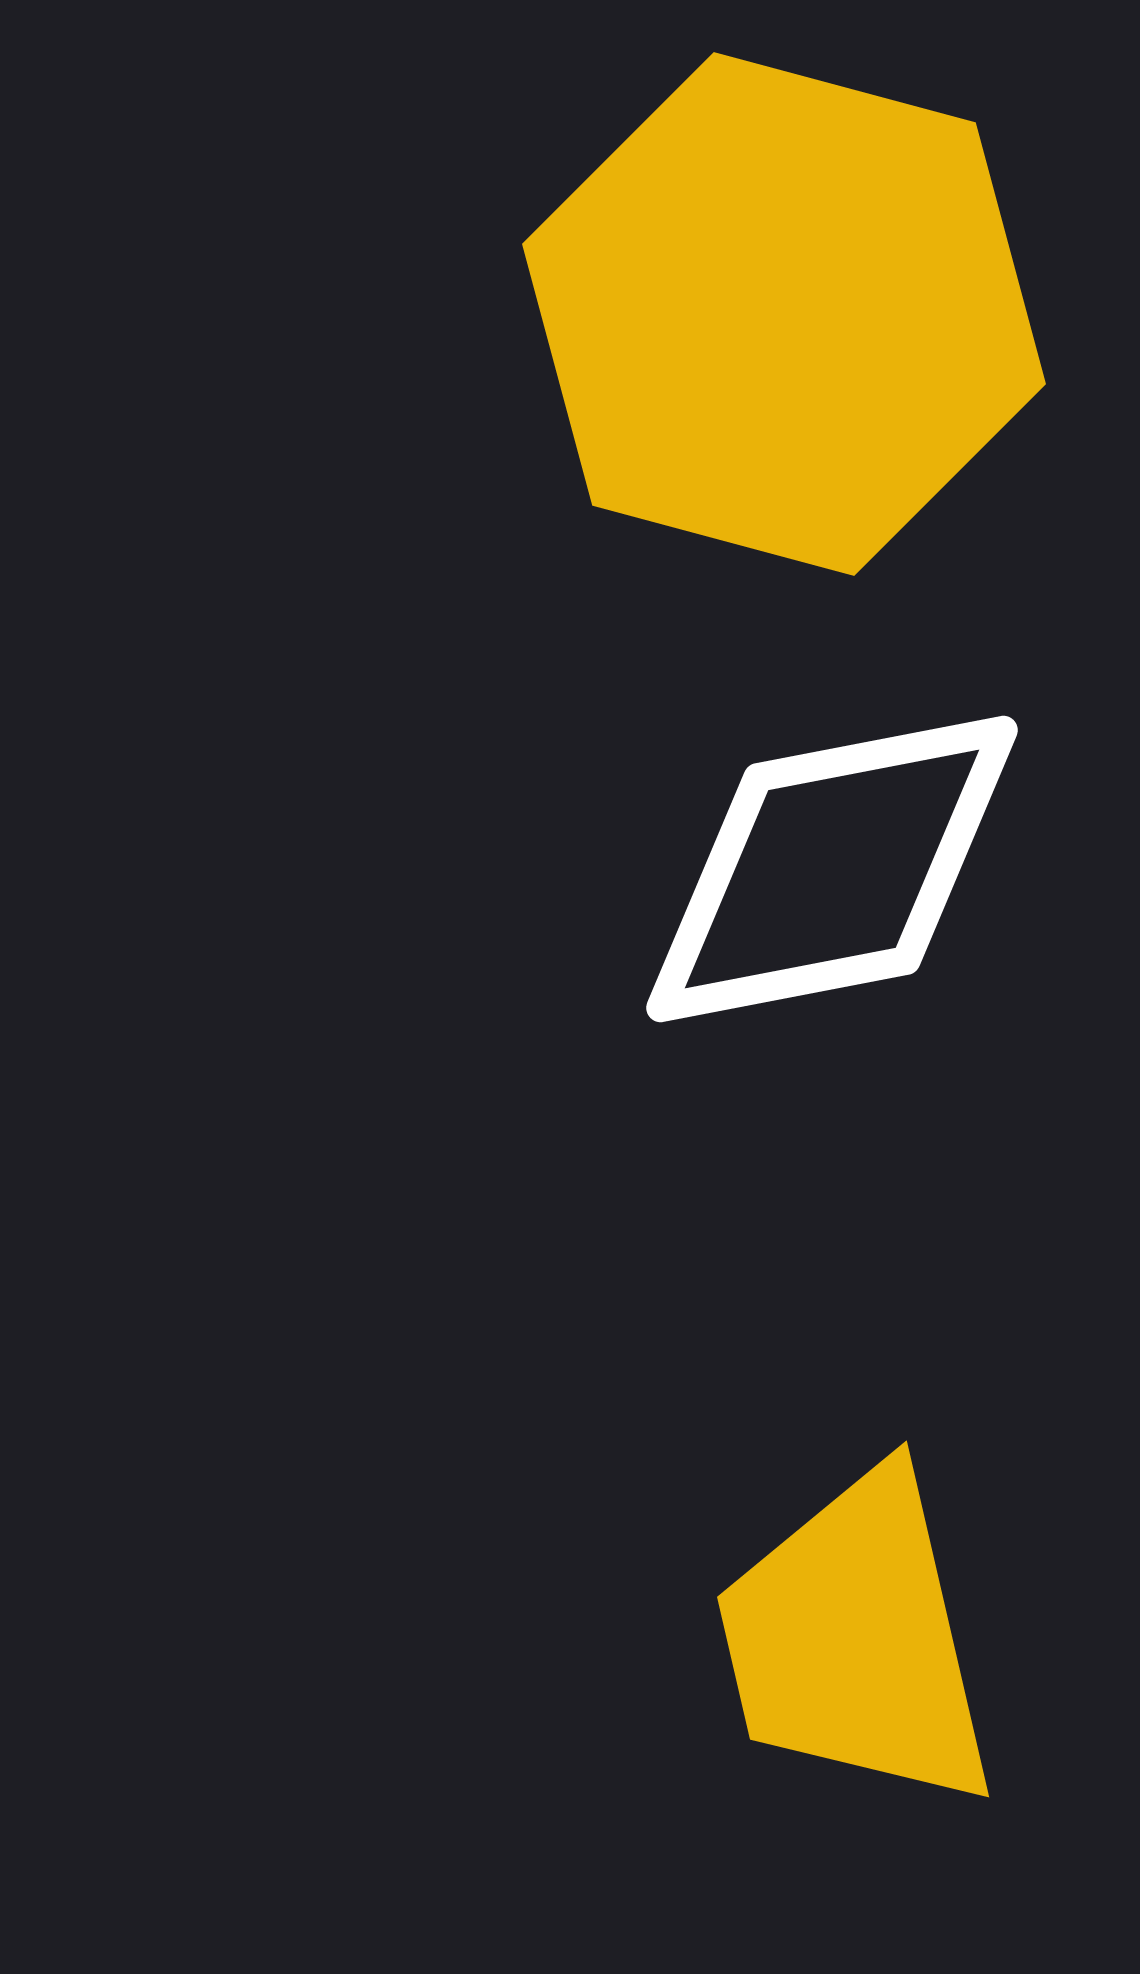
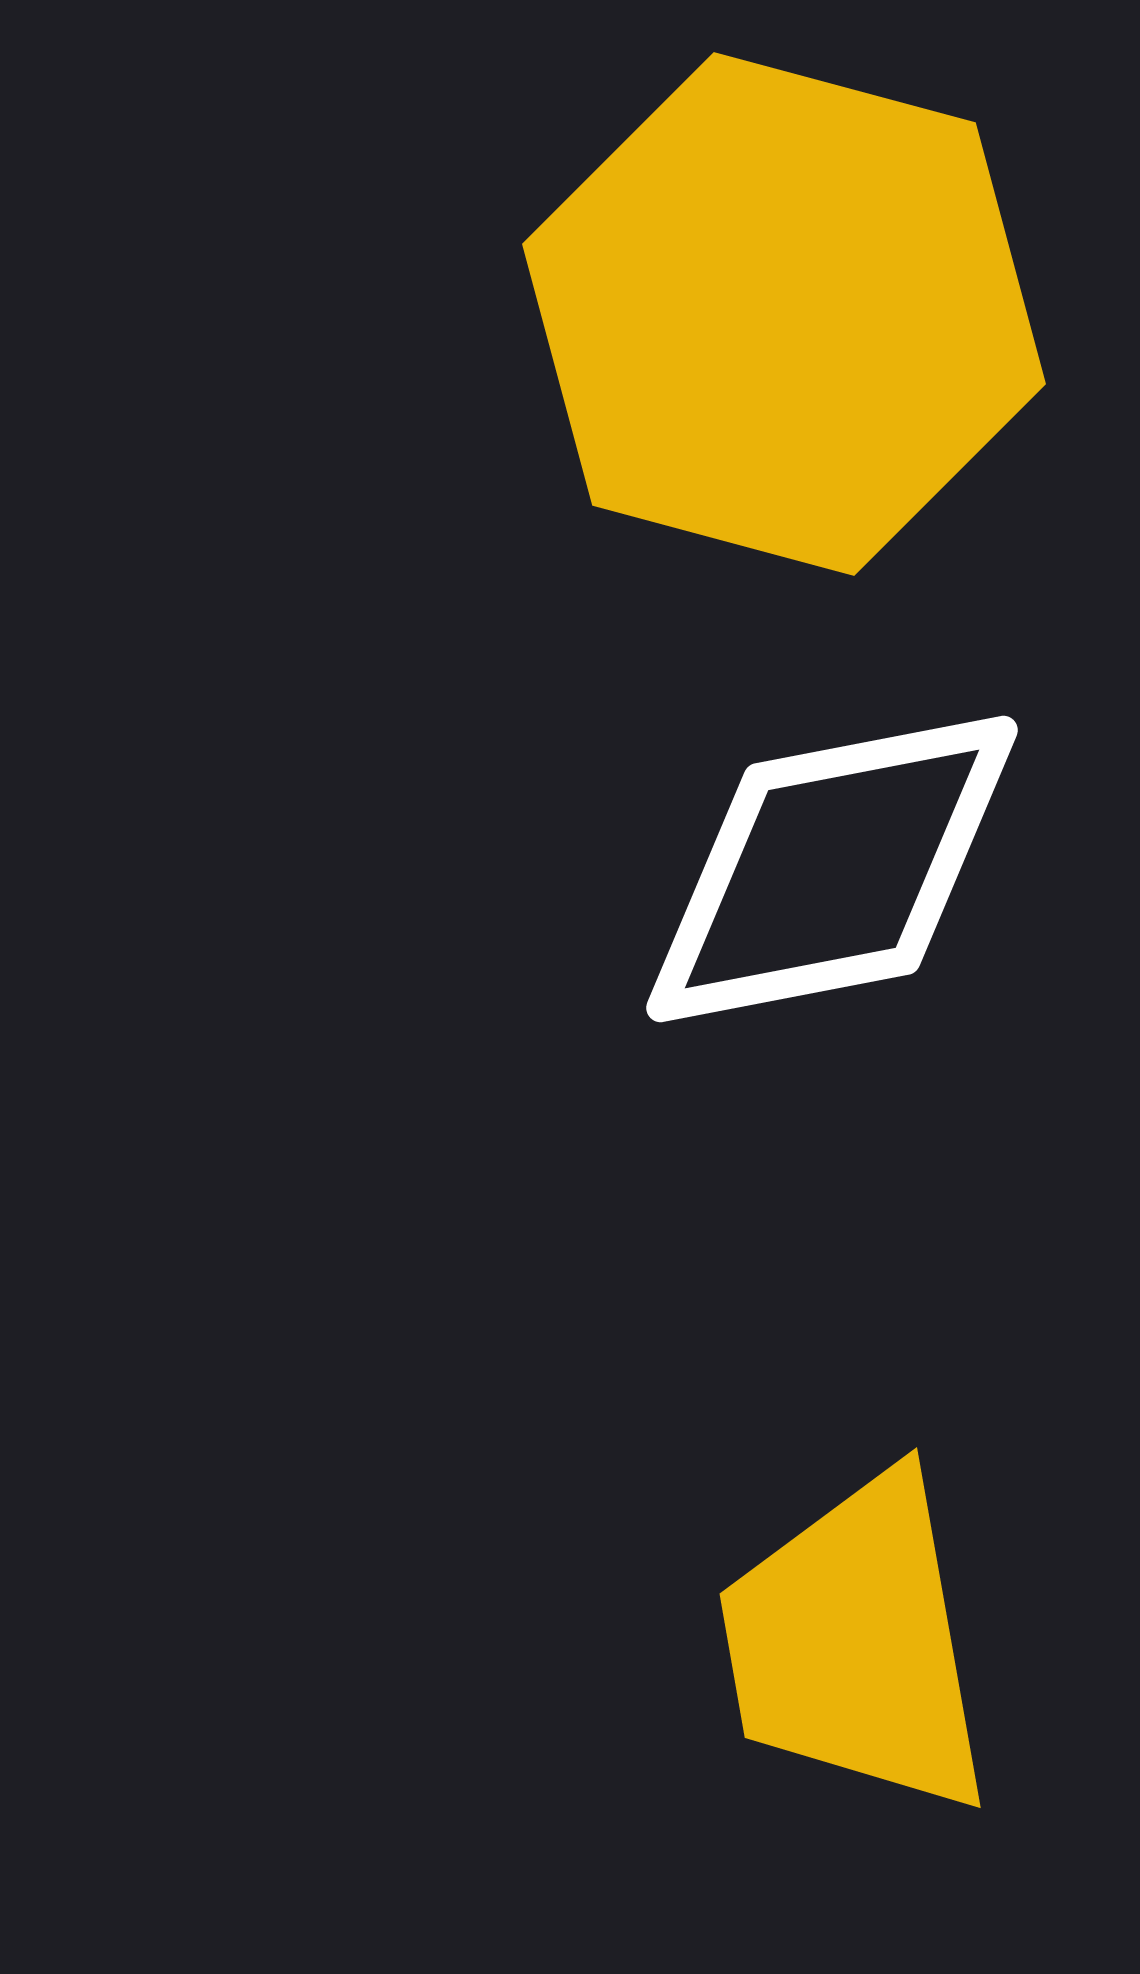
yellow trapezoid: moved 4 px down; rotated 3 degrees clockwise
